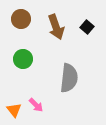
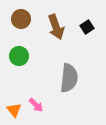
black square: rotated 16 degrees clockwise
green circle: moved 4 px left, 3 px up
